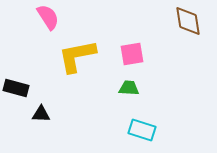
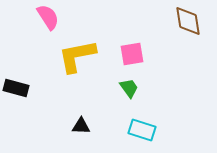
green trapezoid: rotated 50 degrees clockwise
black triangle: moved 40 px right, 12 px down
